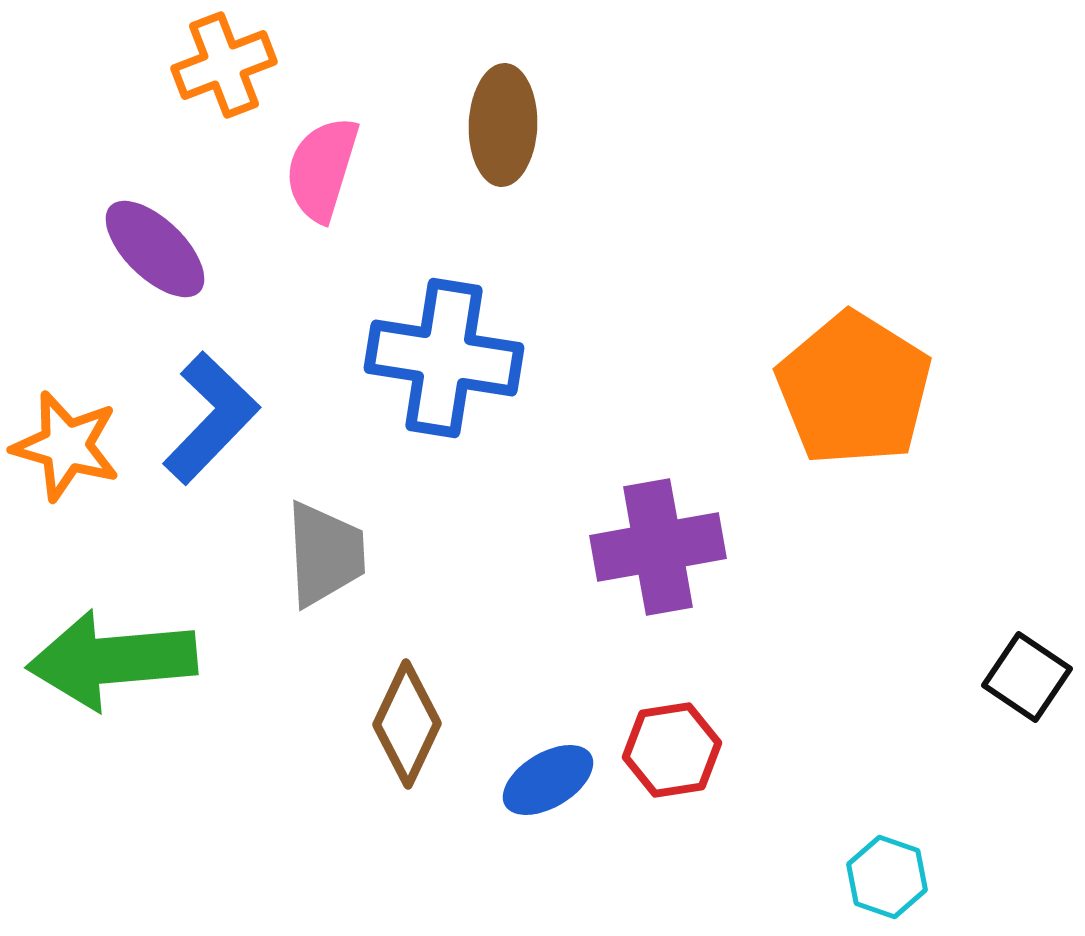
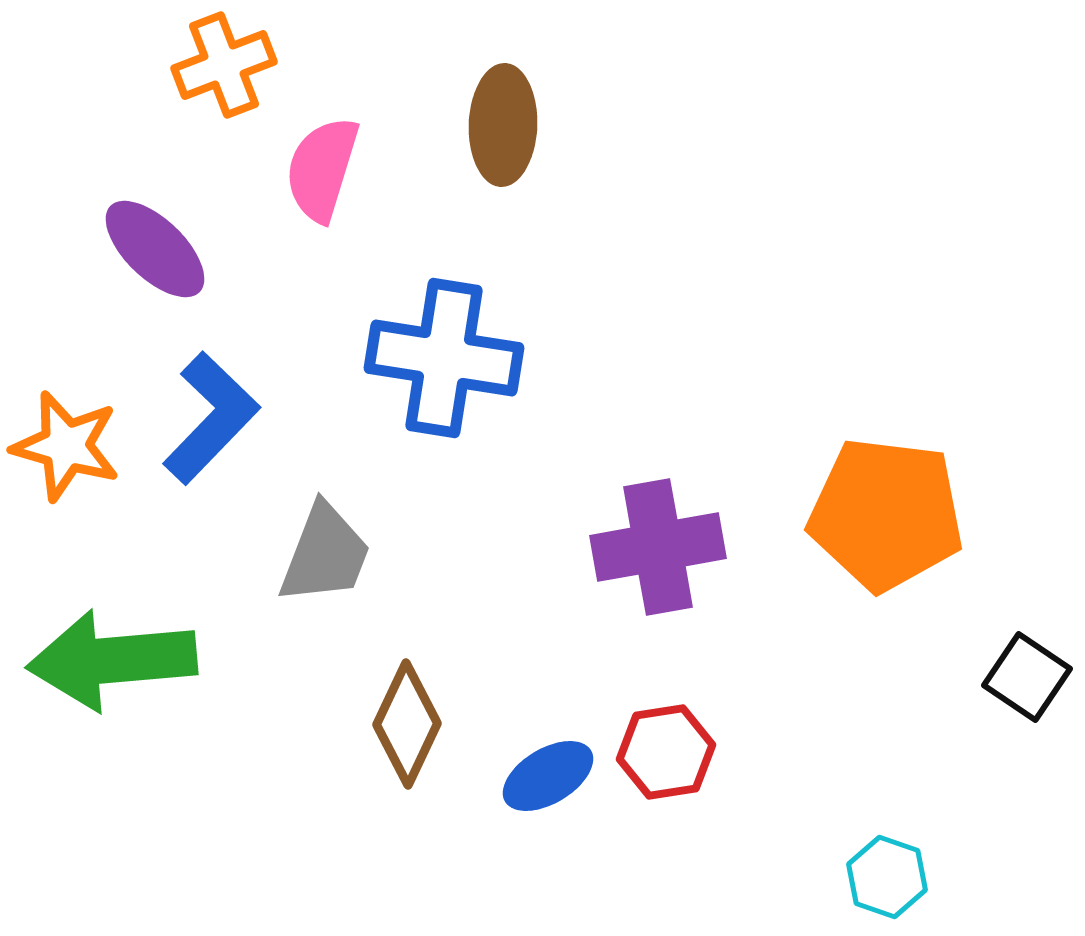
orange pentagon: moved 32 px right, 125 px down; rotated 25 degrees counterclockwise
gray trapezoid: rotated 24 degrees clockwise
red hexagon: moved 6 px left, 2 px down
blue ellipse: moved 4 px up
